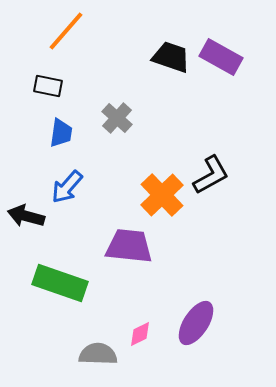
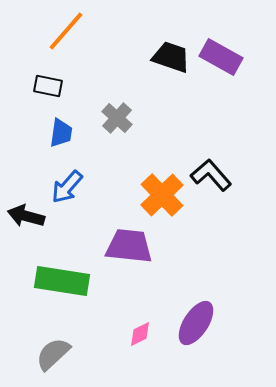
black L-shape: rotated 102 degrees counterclockwise
green rectangle: moved 2 px right, 2 px up; rotated 10 degrees counterclockwise
gray semicircle: moved 45 px left; rotated 45 degrees counterclockwise
